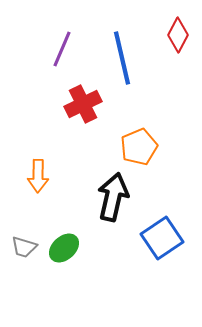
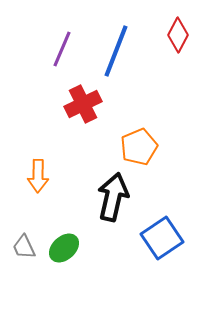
blue line: moved 6 px left, 7 px up; rotated 34 degrees clockwise
gray trapezoid: rotated 48 degrees clockwise
